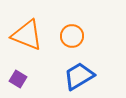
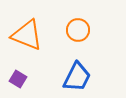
orange circle: moved 6 px right, 6 px up
blue trapezoid: moved 2 px left, 1 px down; rotated 148 degrees clockwise
